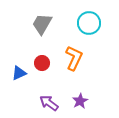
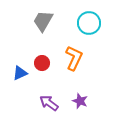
gray trapezoid: moved 1 px right, 3 px up
blue triangle: moved 1 px right
purple star: rotated 21 degrees counterclockwise
